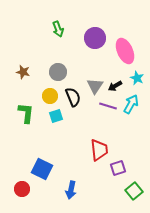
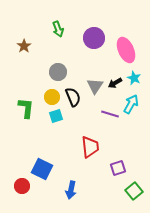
purple circle: moved 1 px left
pink ellipse: moved 1 px right, 1 px up
brown star: moved 1 px right, 26 px up; rotated 24 degrees clockwise
cyan star: moved 3 px left
black arrow: moved 3 px up
yellow circle: moved 2 px right, 1 px down
purple line: moved 2 px right, 8 px down
green L-shape: moved 5 px up
red trapezoid: moved 9 px left, 3 px up
red circle: moved 3 px up
